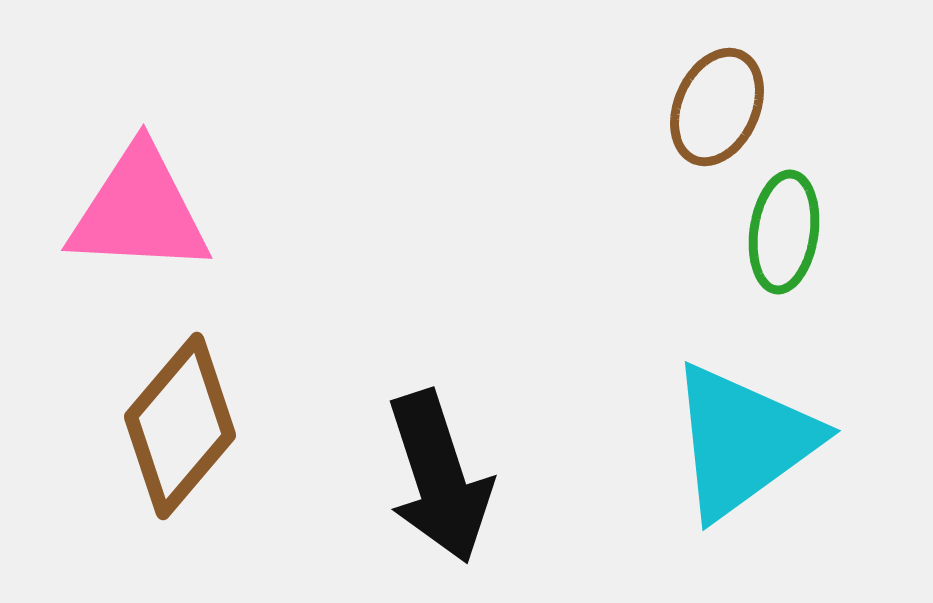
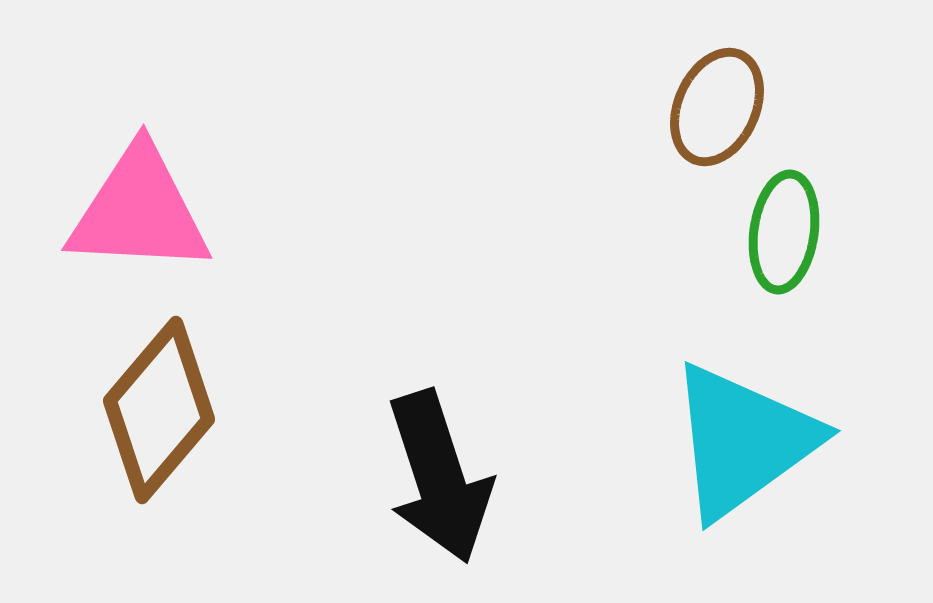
brown diamond: moved 21 px left, 16 px up
